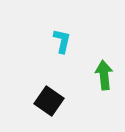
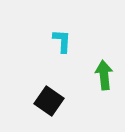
cyan L-shape: rotated 10 degrees counterclockwise
